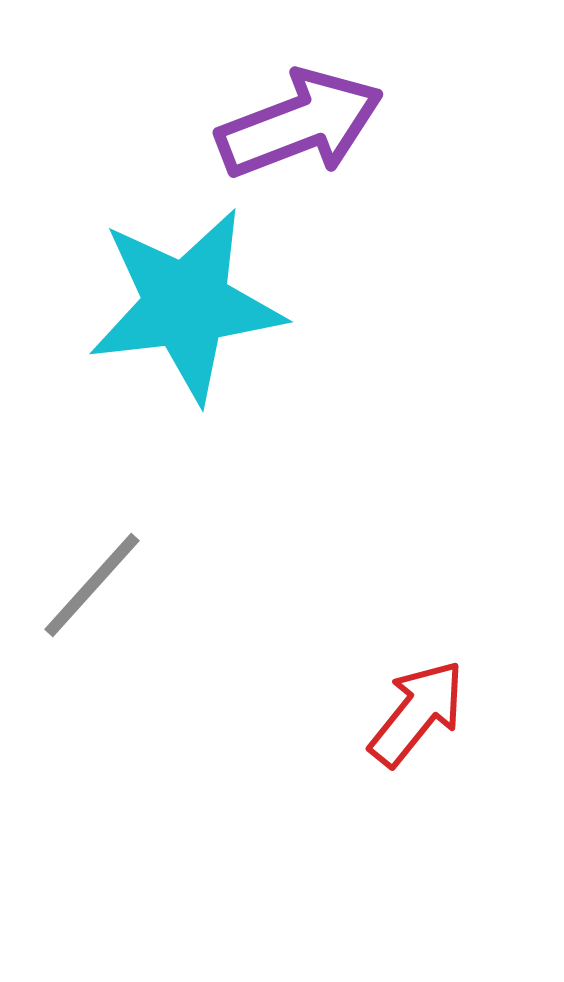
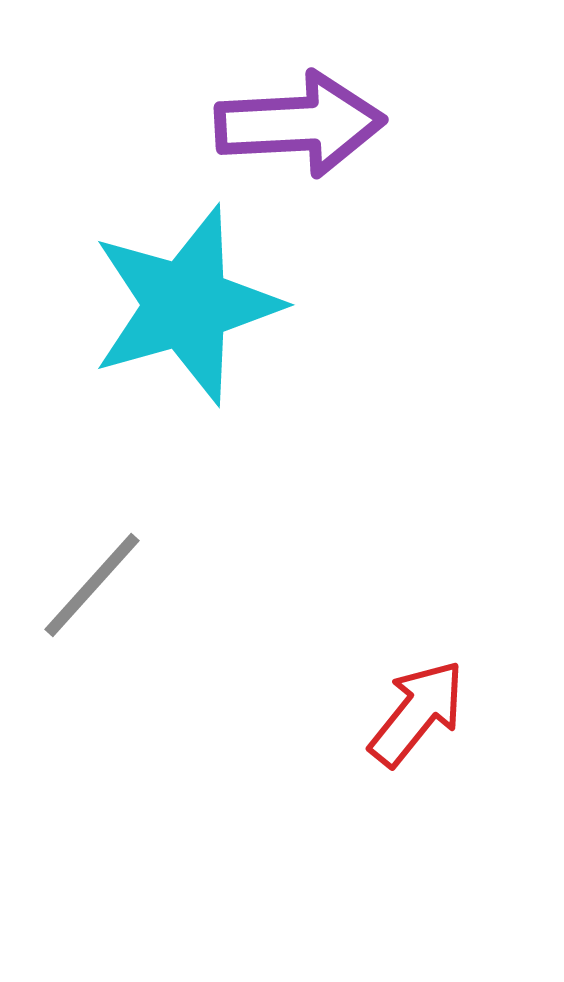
purple arrow: rotated 18 degrees clockwise
cyan star: rotated 9 degrees counterclockwise
